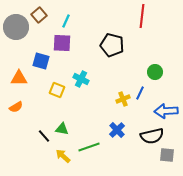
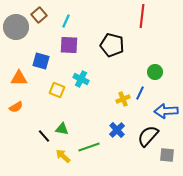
purple square: moved 7 px right, 2 px down
black semicircle: moved 4 px left; rotated 145 degrees clockwise
